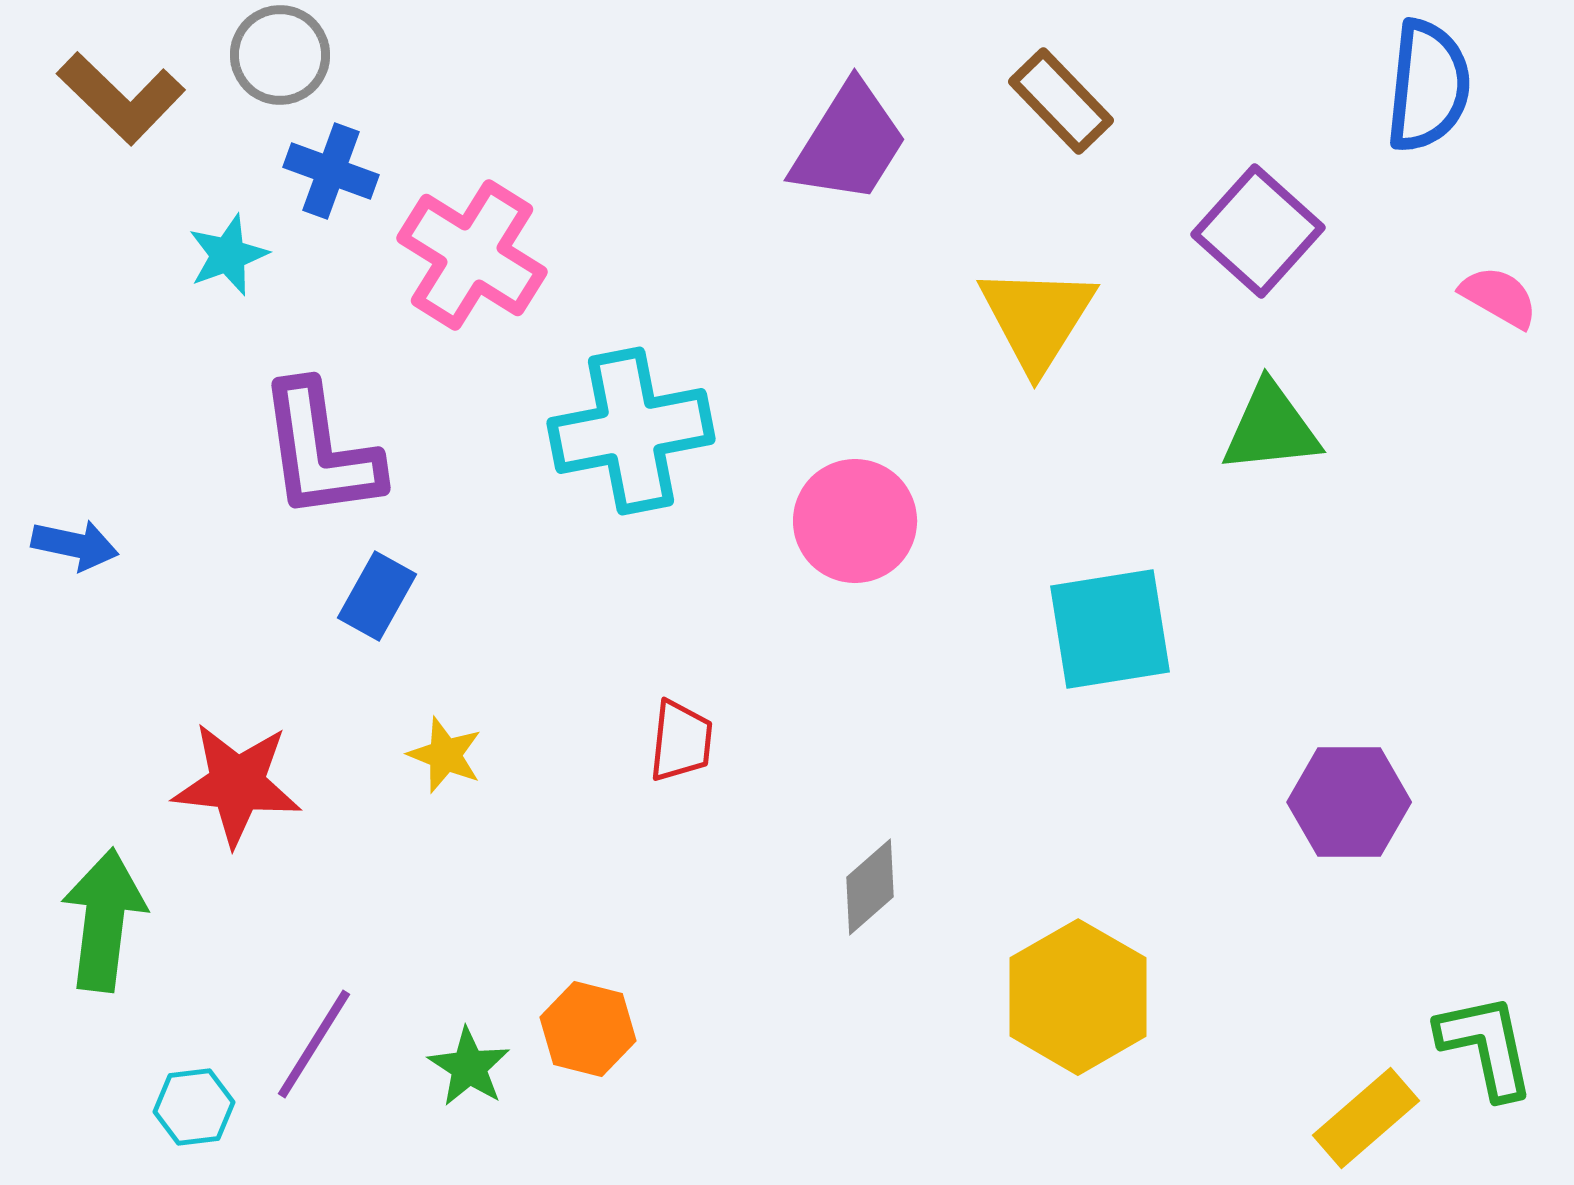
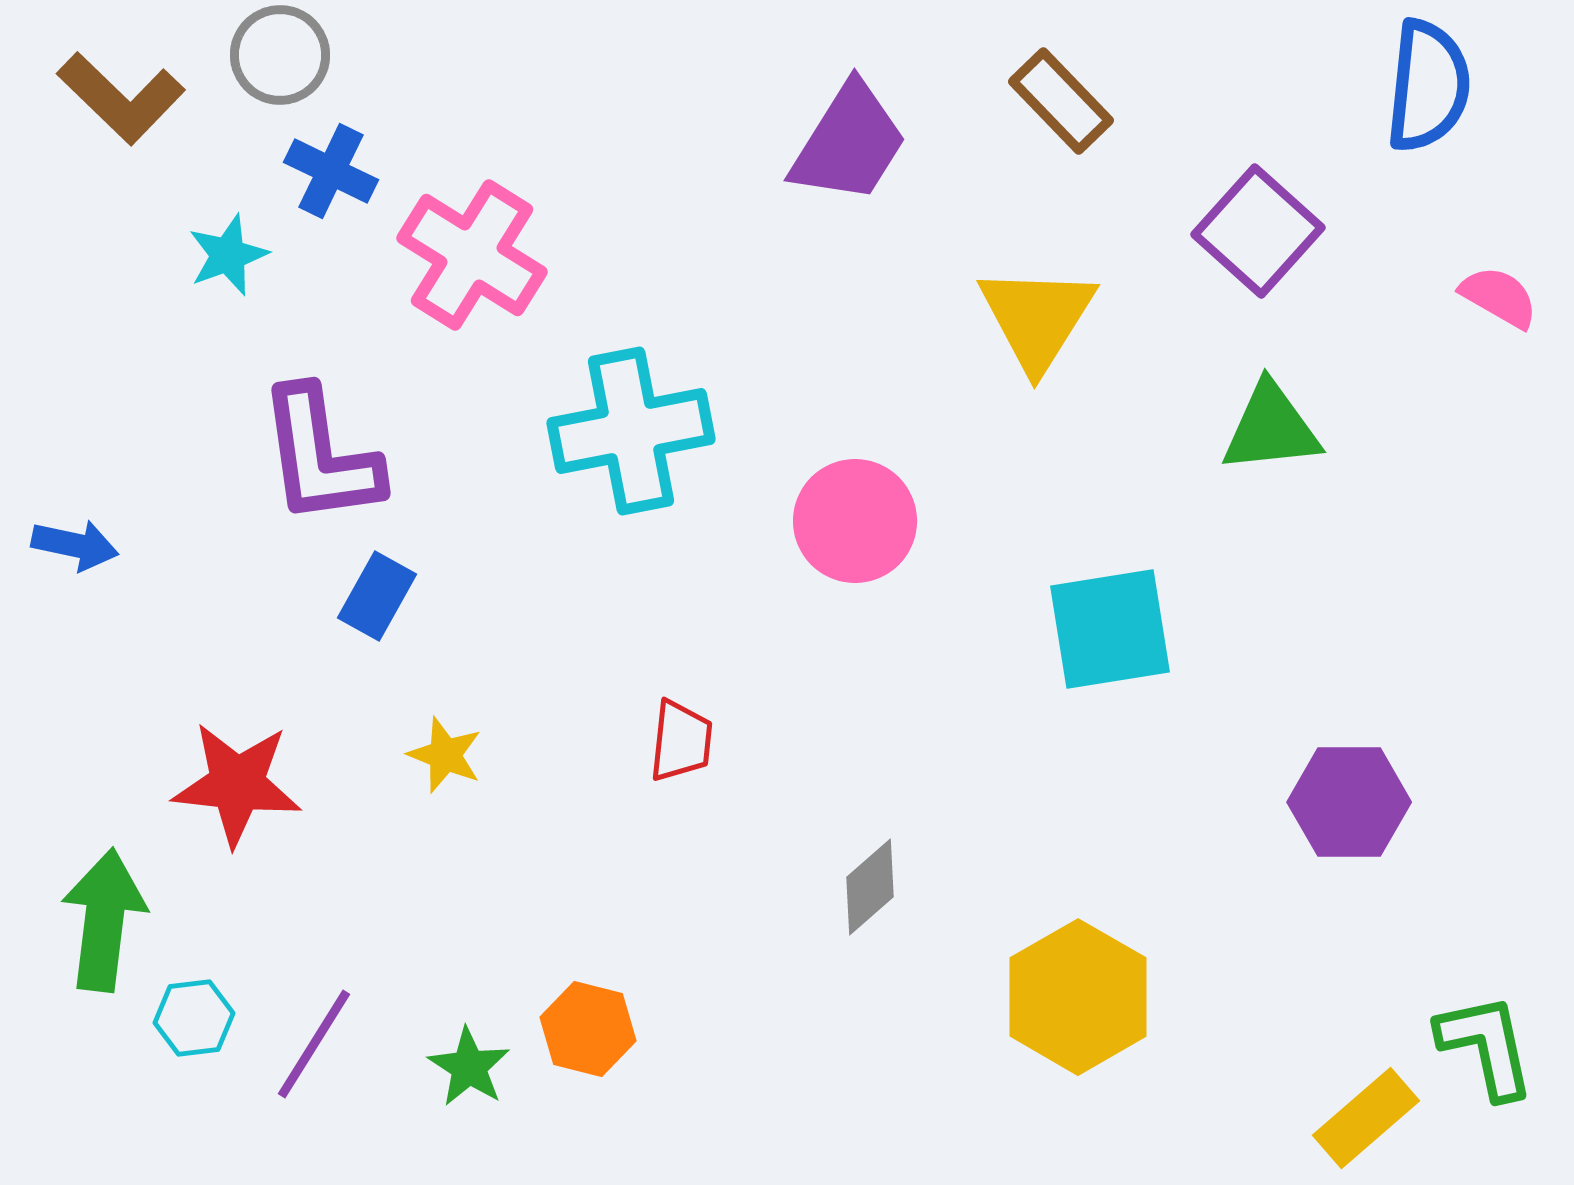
blue cross: rotated 6 degrees clockwise
purple L-shape: moved 5 px down
cyan hexagon: moved 89 px up
